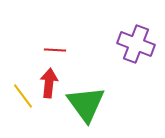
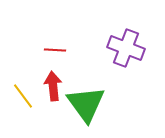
purple cross: moved 10 px left, 4 px down
red arrow: moved 4 px right, 3 px down; rotated 12 degrees counterclockwise
